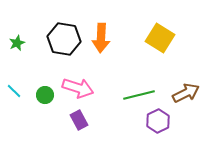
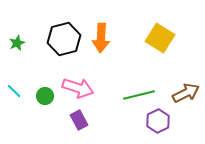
black hexagon: rotated 24 degrees counterclockwise
green circle: moved 1 px down
